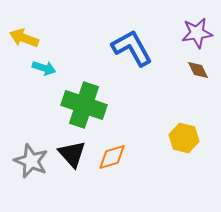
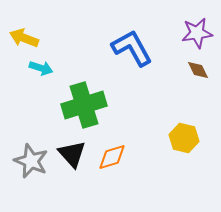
cyan arrow: moved 3 px left
green cross: rotated 36 degrees counterclockwise
